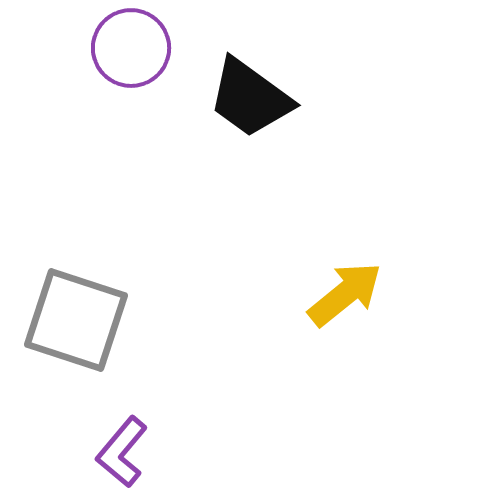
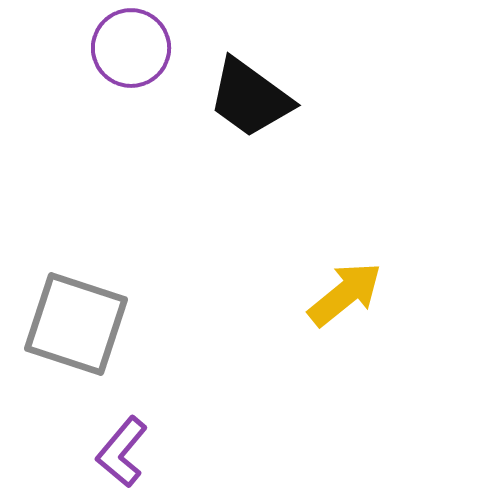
gray square: moved 4 px down
